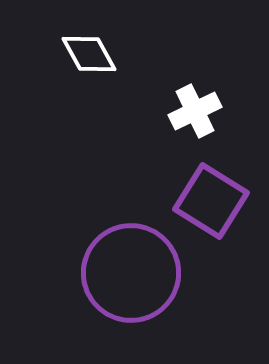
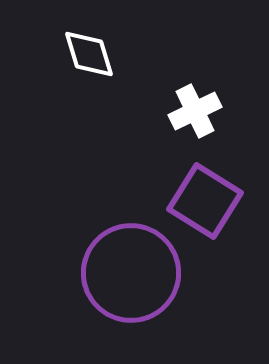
white diamond: rotated 12 degrees clockwise
purple square: moved 6 px left
